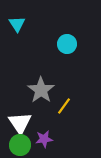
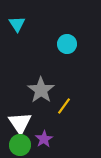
purple star: rotated 24 degrees counterclockwise
